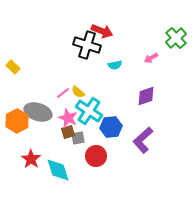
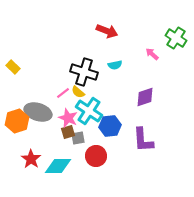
red arrow: moved 5 px right
green cross: rotated 15 degrees counterclockwise
black cross: moved 3 px left, 27 px down
pink arrow: moved 1 px right, 4 px up; rotated 72 degrees clockwise
purple diamond: moved 1 px left, 1 px down
orange hexagon: rotated 10 degrees clockwise
blue hexagon: moved 1 px left, 1 px up
purple L-shape: rotated 52 degrees counterclockwise
cyan diamond: moved 4 px up; rotated 72 degrees counterclockwise
